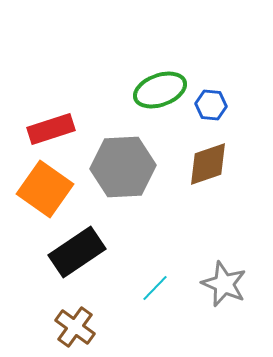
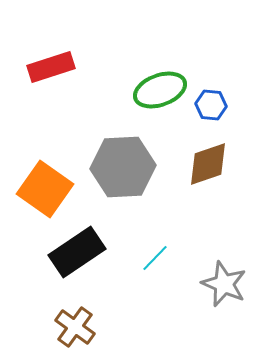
red rectangle: moved 62 px up
cyan line: moved 30 px up
